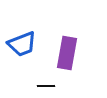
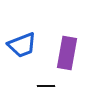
blue trapezoid: moved 1 px down
